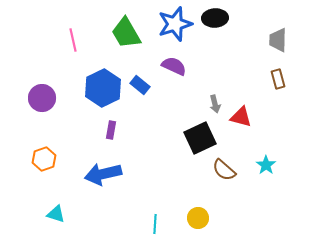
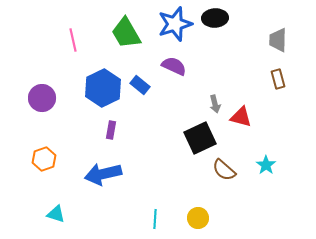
cyan line: moved 5 px up
